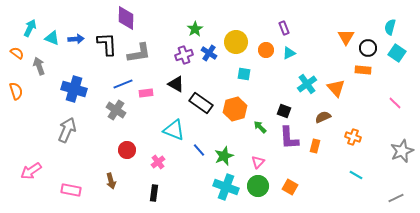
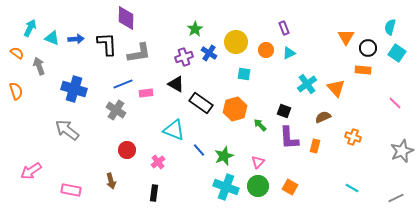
purple cross at (184, 55): moved 2 px down
green arrow at (260, 127): moved 2 px up
gray arrow at (67, 130): rotated 75 degrees counterclockwise
cyan line at (356, 175): moved 4 px left, 13 px down
